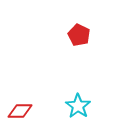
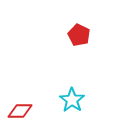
cyan star: moved 6 px left, 6 px up
